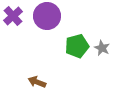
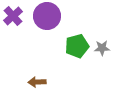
gray star: rotated 28 degrees counterclockwise
brown arrow: rotated 24 degrees counterclockwise
